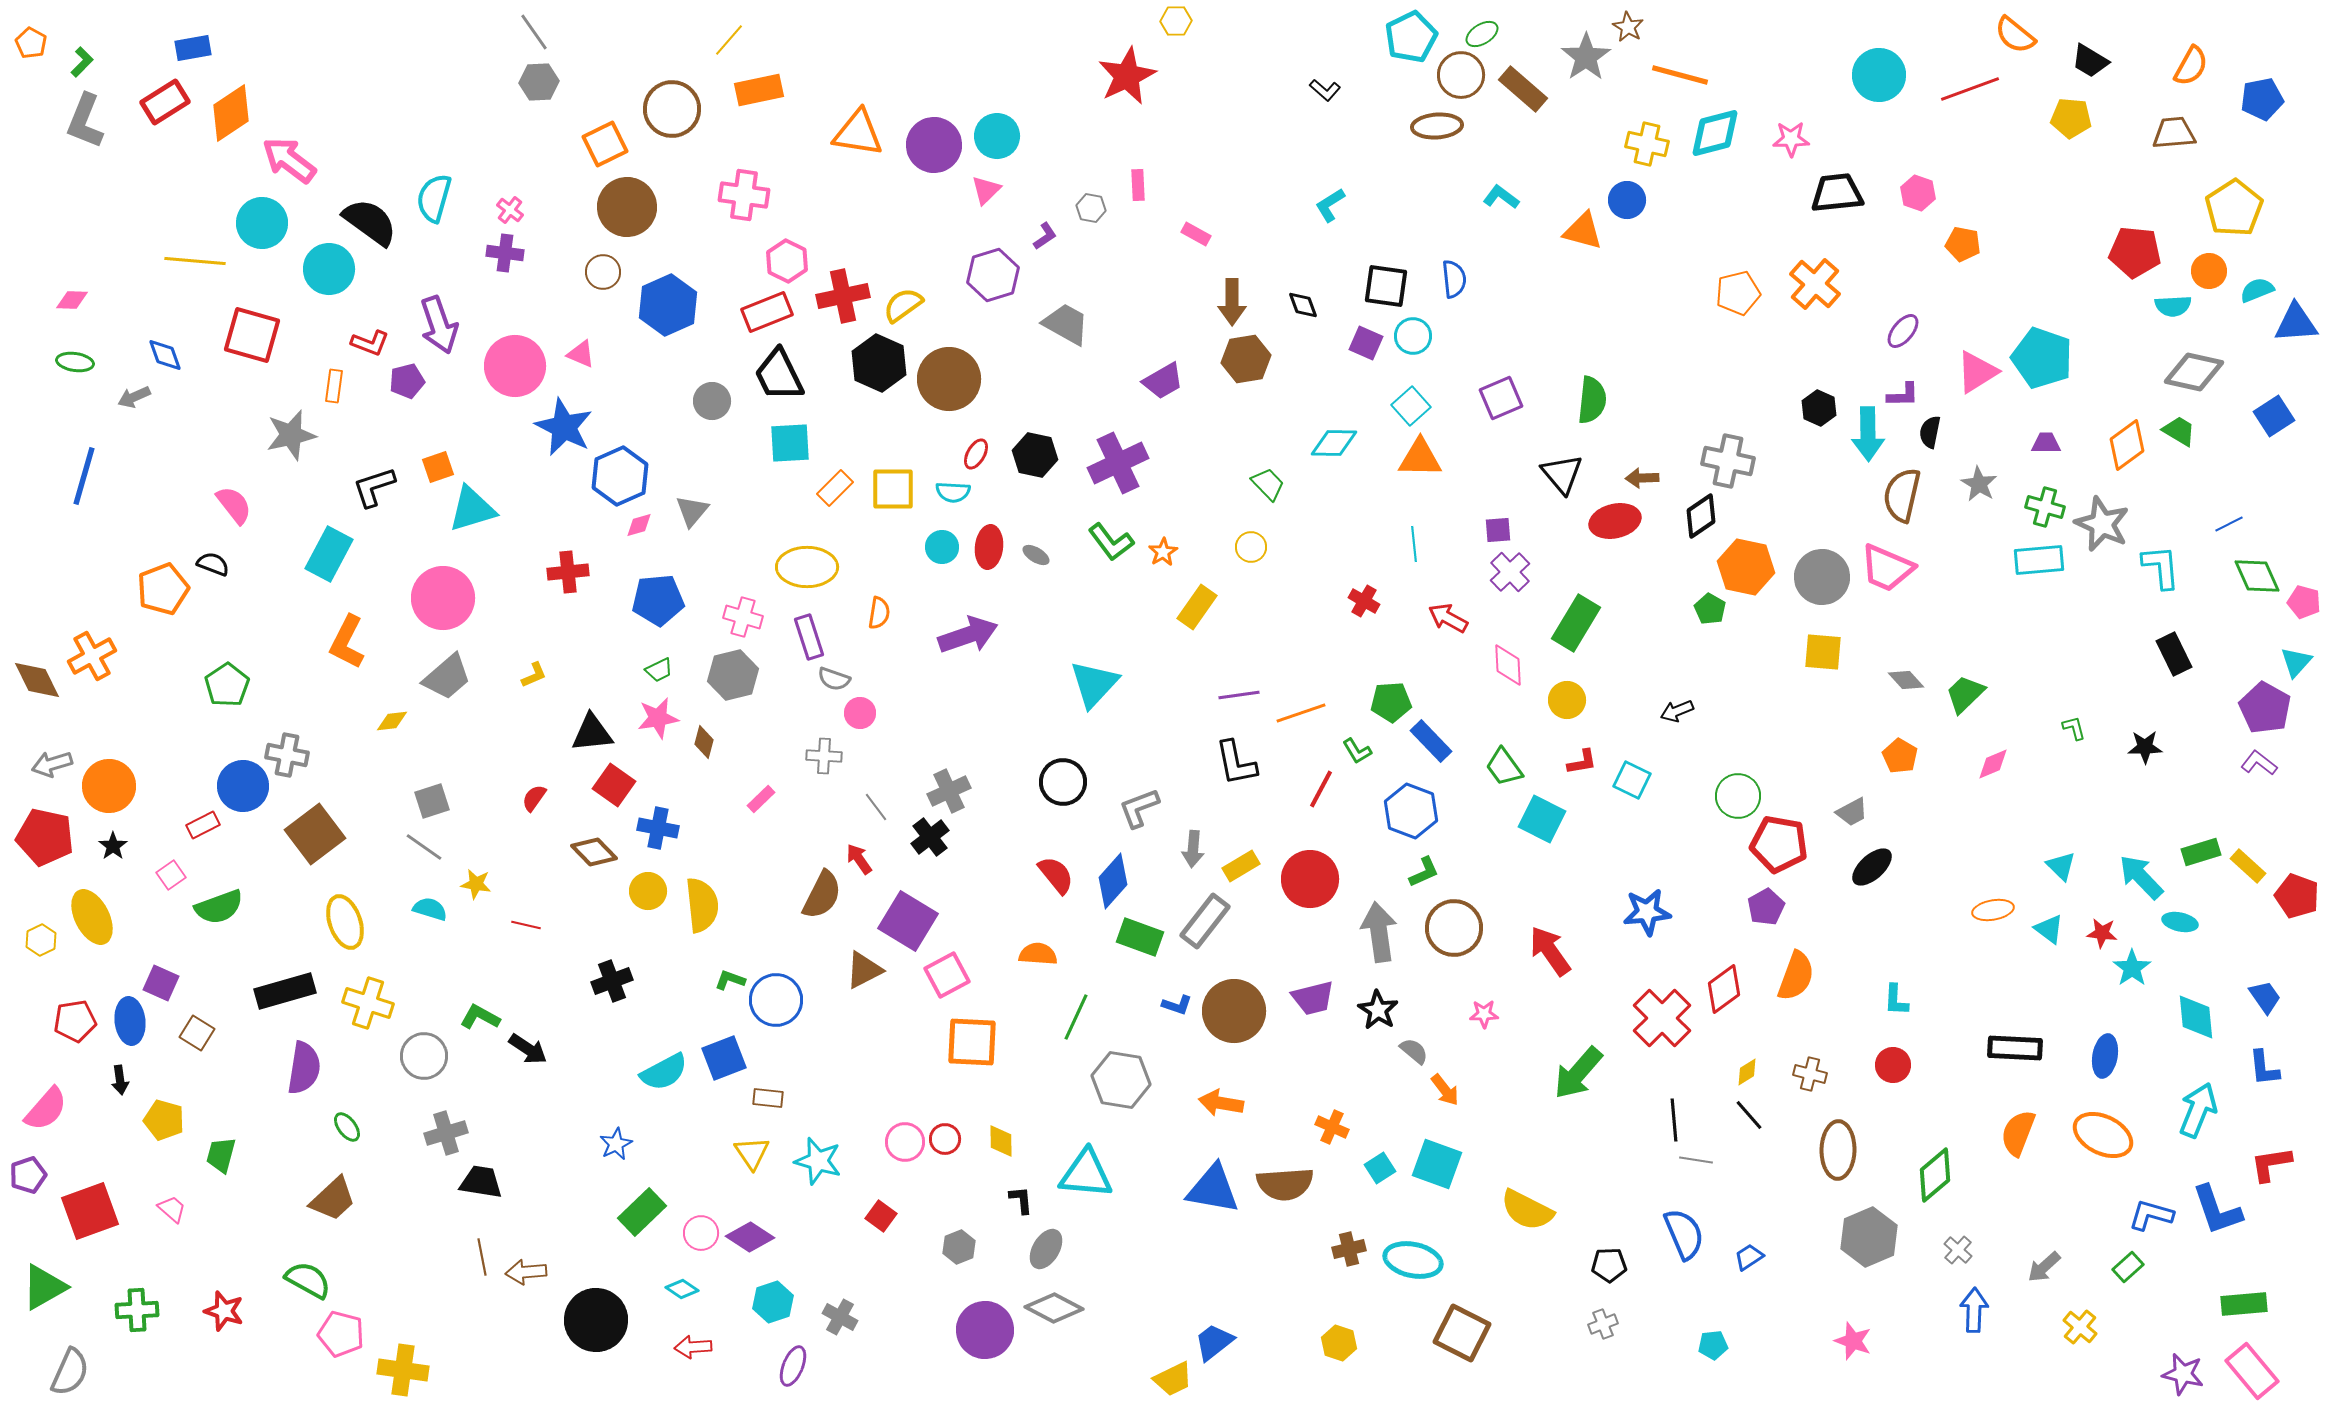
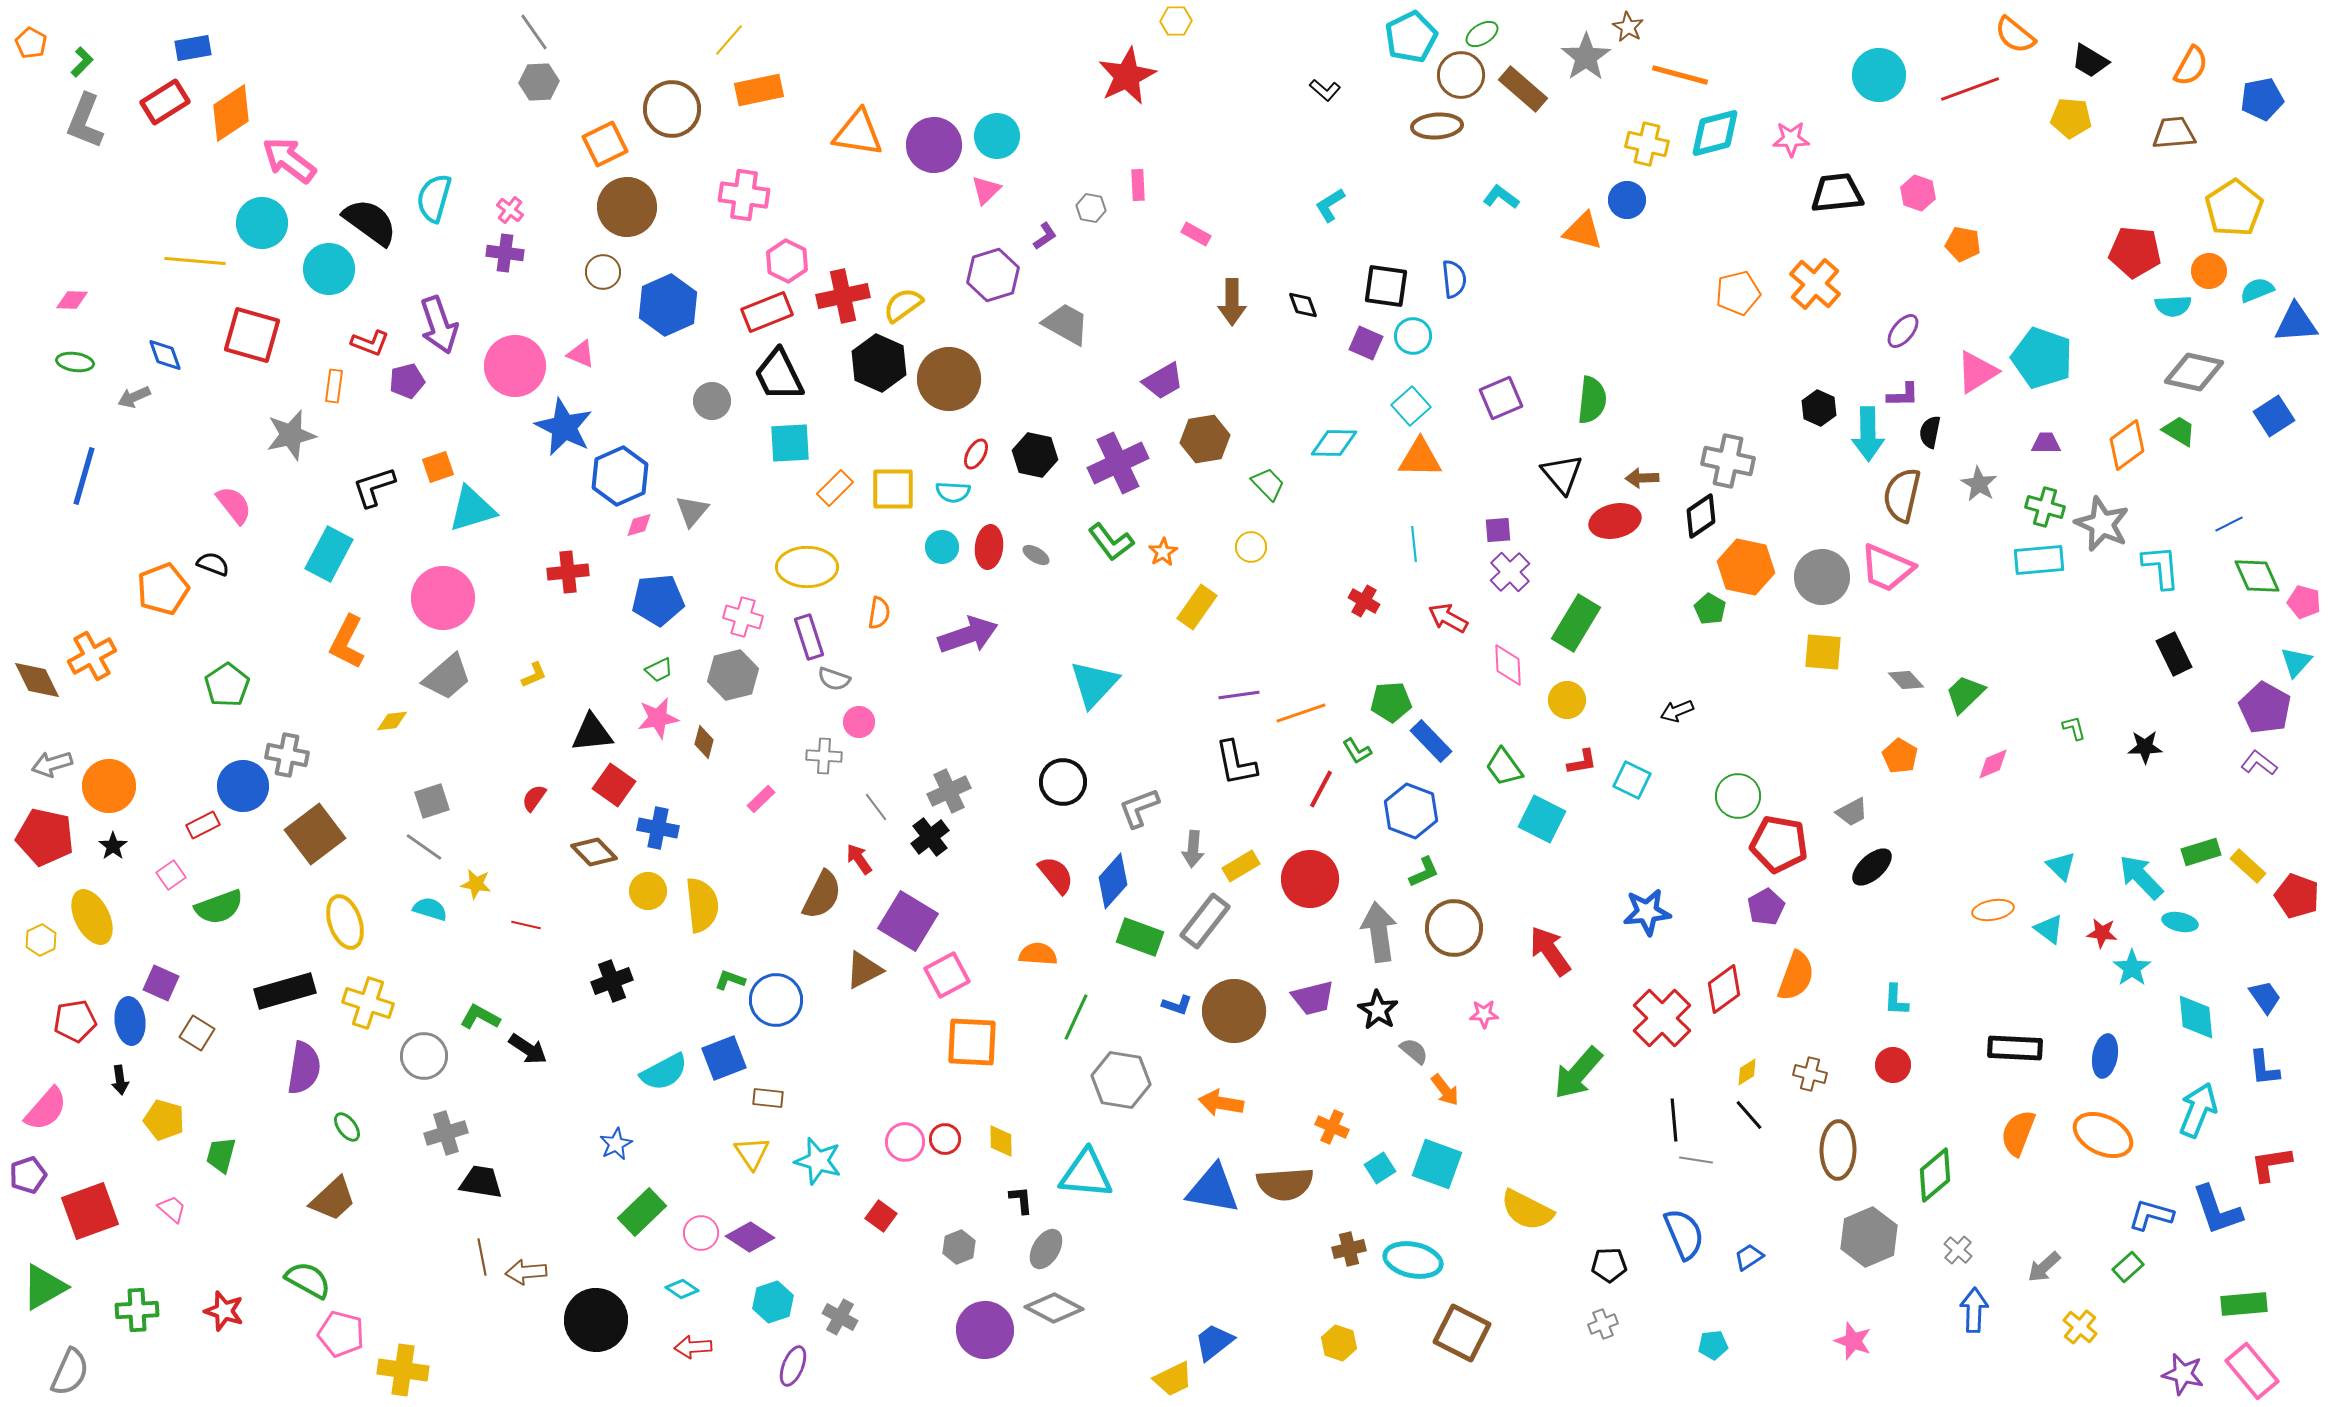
brown hexagon at (1246, 359): moved 41 px left, 80 px down
pink circle at (860, 713): moved 1 px left, 9 px down
